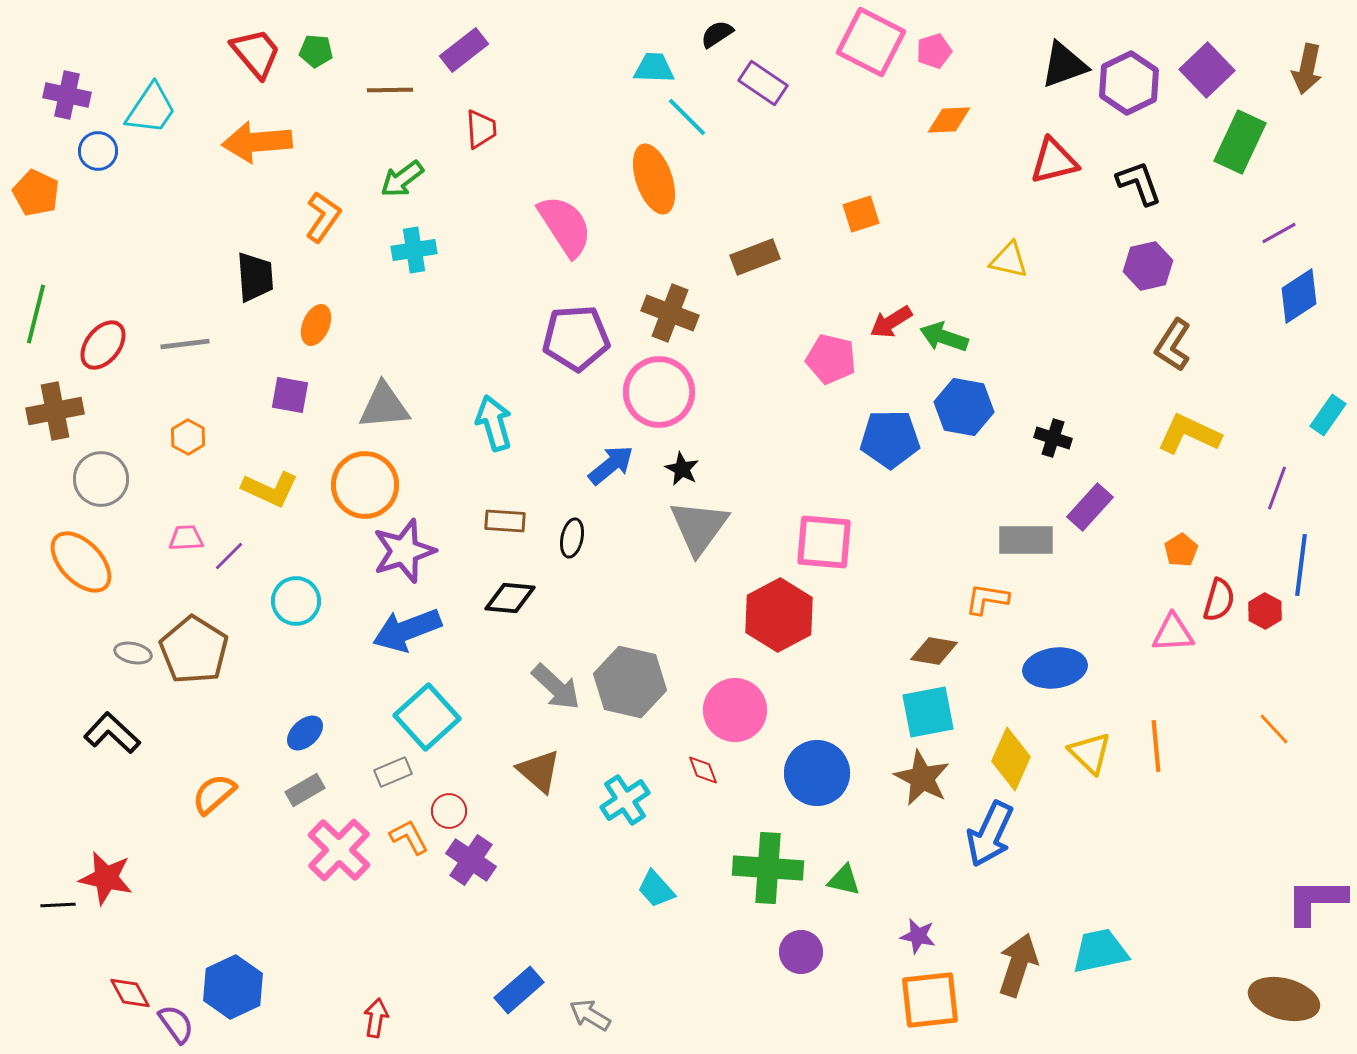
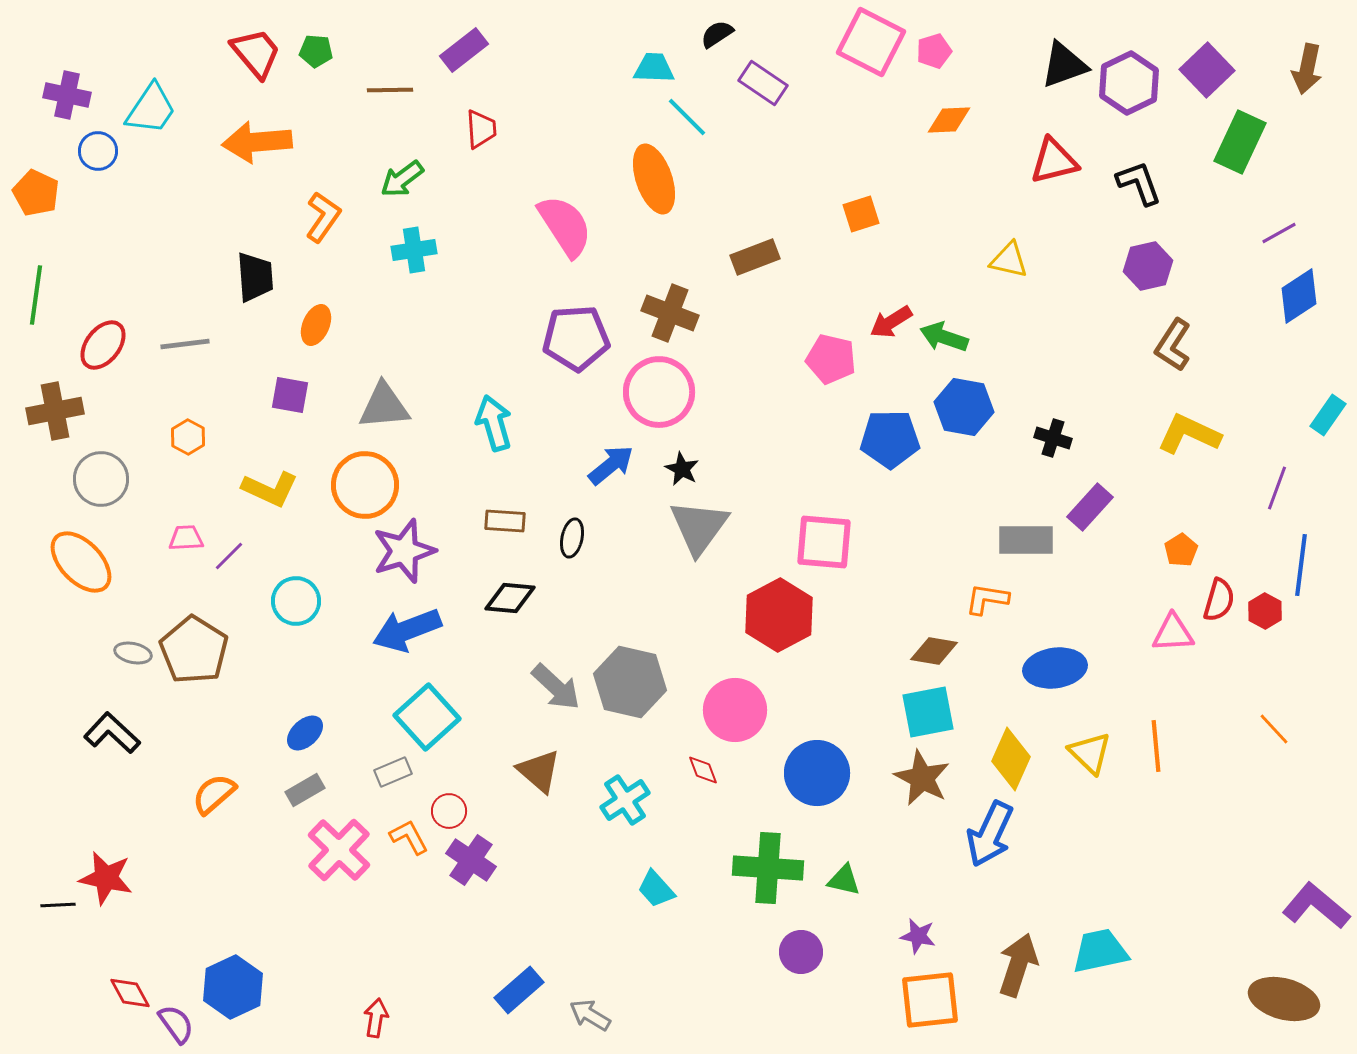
green line at (36, 314): moved 19 px up; rotated 6 degrees counterclockwise
purple L-shape at (1316, 901): moved 5 px down; rotated 40 degrees clockwise
